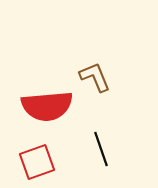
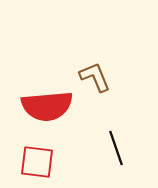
black line: moved 15 px right, 1 px up
red square: rotated 27 degrees clockwise
